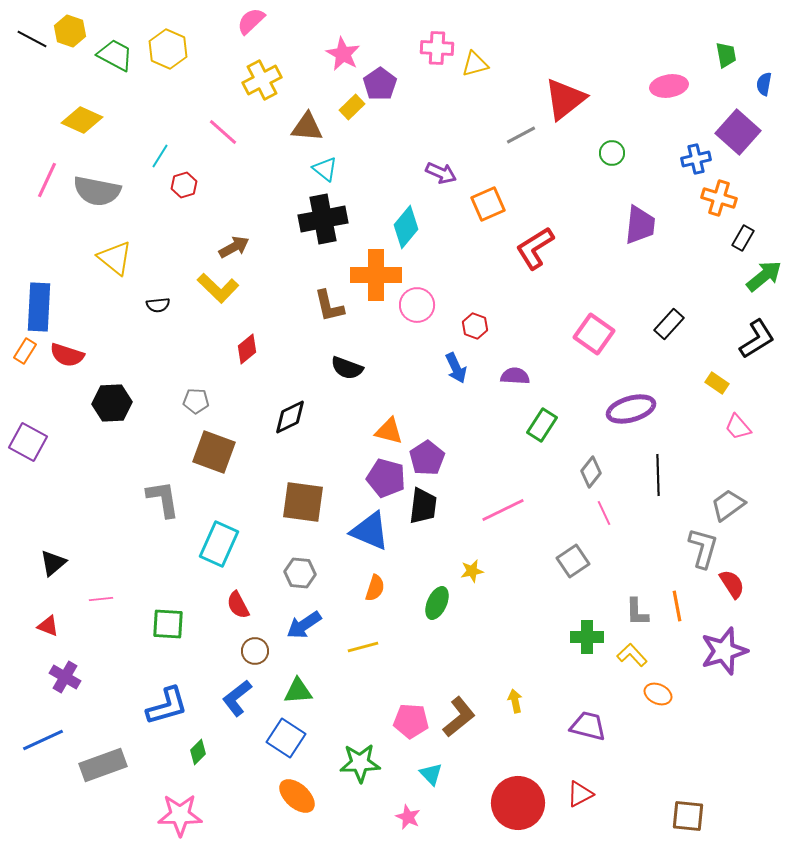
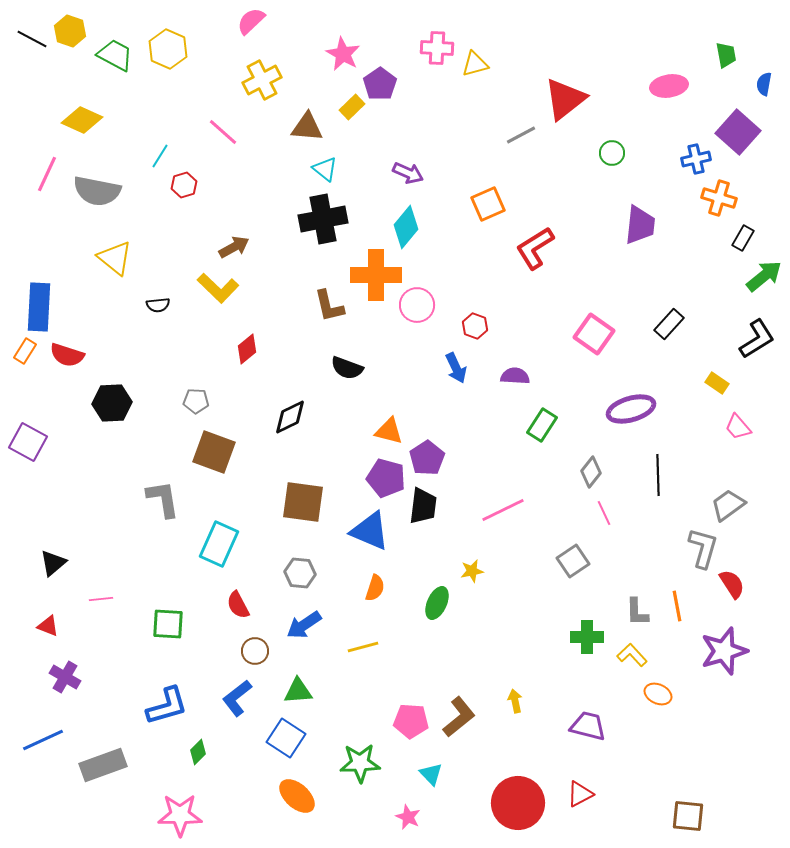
purple arrow at (441, 173): moved 33 px left
pink line at (47, 180): moved 6 px up
